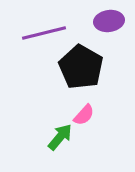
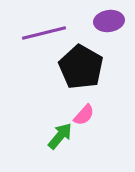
green arrow: moved 1 px up
